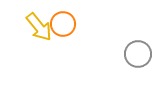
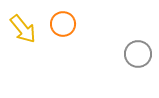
yellow arrow: moved 16 px left, 2 px down
